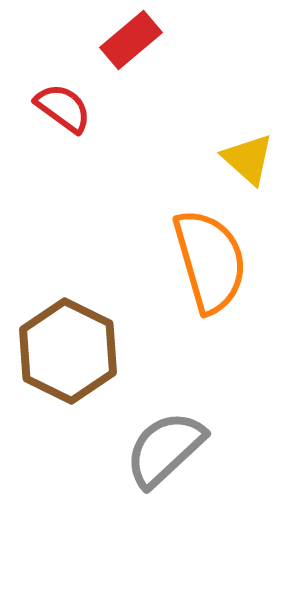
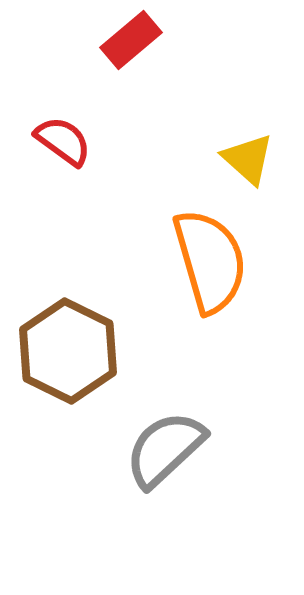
red semicircle: moved 33 px down
